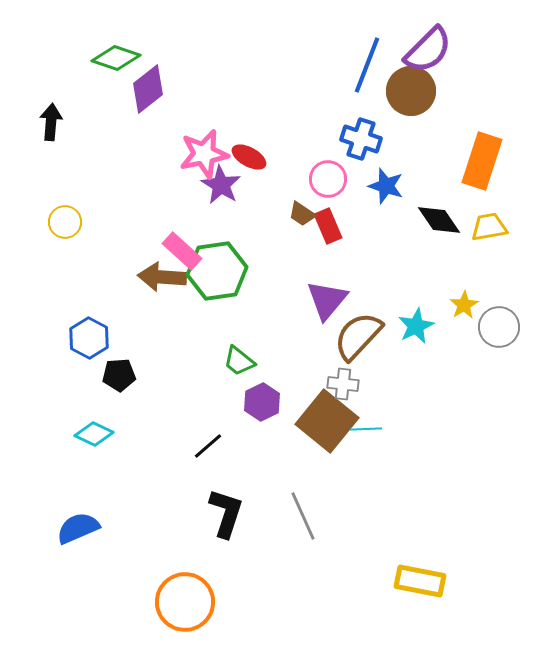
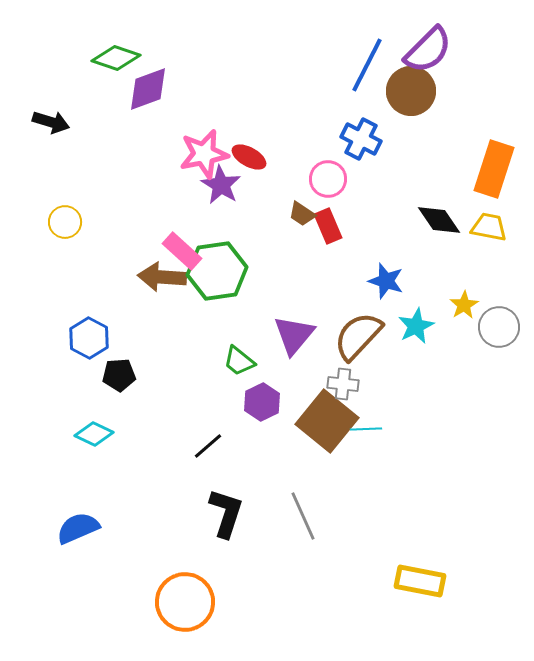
blue line: rotated 6 degrees clockwise
purple diamond: rotated 18 degrees clockwise
black arrow: rotated 102 degrees clockwise
blue cross: rotated 9 degrees clockwise
orange rectangle: moved 12 px right, 8 px down
blue star: moved 95 px down
yellow trapezoid: rotated 21 degrees clockwise
purple triangle: moved 33 px left, 35 px down
